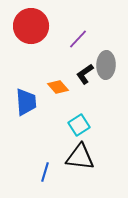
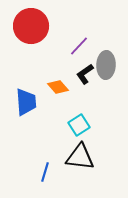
purple line: moved 1 px right, 7 px down
